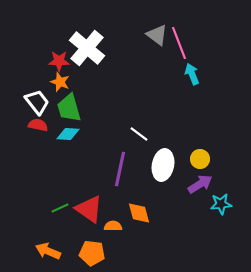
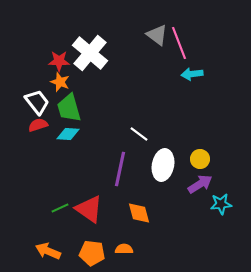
white cross: moved 3 px right, 5 px down
cyan arrow: rotated 75 degrees counterclockwise
red semicircle: rotated 30 degrees counterclockwise
orange semicircle: moved 11 px right, 23 px down
